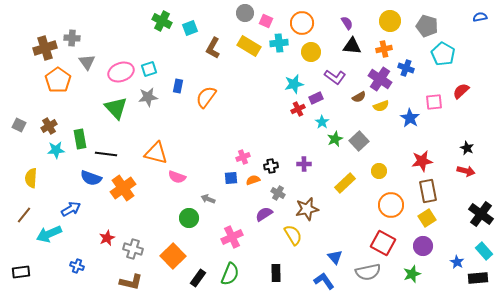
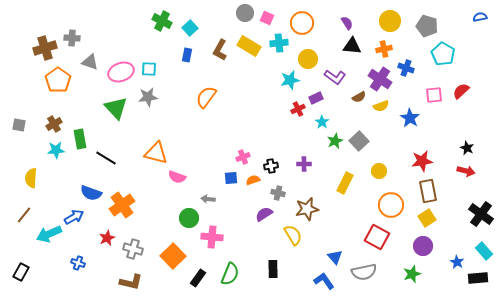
pink square at (266, 21): moved 1 px right, 3 px up
cyan square at (190, 28): rotated 21 degrees counterclockwise
brown L-shape at (213, 48): moved 7 px right, 2 px down
yellow circle at (311, 52): moved 3 px left, 7 px down
gray triangle at (87, 62): moved 3 px right; rotated 36 degrees counterclockwise
cyan square at (149, 69): rotated 21 degrees clockwise
cyan star at (294, 84): moved 4 px left, 4 px up
blue rectangle at (178, 86): moved 9 px right, 31 px up
pink square at (434, 102): moved 7 px up
gray square at (19, 125): rotated 16 degrees counterclockwise
brown cross at (49, 126): moved 5 px right, 2 px up
green star at (335, 139): moved 2 px down
black line at (106, 154): moved 4 px down; rotated 25 degrees clockwise
blue semicircle at (91, 178): moved 15 px down
yellow rectangle at (345, 183): rotated 20 degrees counterclockwise
orange cross at (123, 188): moved 1 px left, 17 px down
gray cross at (278, 193): rotated 16 degrees counterclockwise
gray arrow at (208, 199): rotated 16 degrees counterclockwise
blue arrow at (71, 209): moved 3 px right, 8 px down
pink cross at (232, 237): moved 20 px left; rotated 30 degrees clockwise
red square at (383, 243): moved 6 px left, 6 px up
blue cross at (77, 266): moved 1 px right, 3 px up
black rectangle at (21, 272): rotated 54 degrees counterclockwise
gray semicircle at (368, 272): moved 4 px left
black rectangle at (276, 273): moved 3 px left, 4 px up
